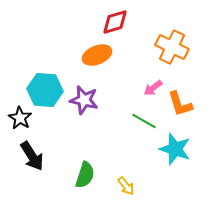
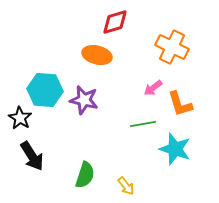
orange ellipse: rotated 36 degrees clockwise
green line: moved 1 px left, 3 px down; rotated 40 degrees counterclockwise
